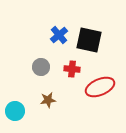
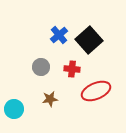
black square: rotated 36 degrees clockwise
red ellipse: moved 4 px left, 4 px down
brown star: moved 2 px right, 1 px up
cyan circle: moved 1 px left, 2 px up
